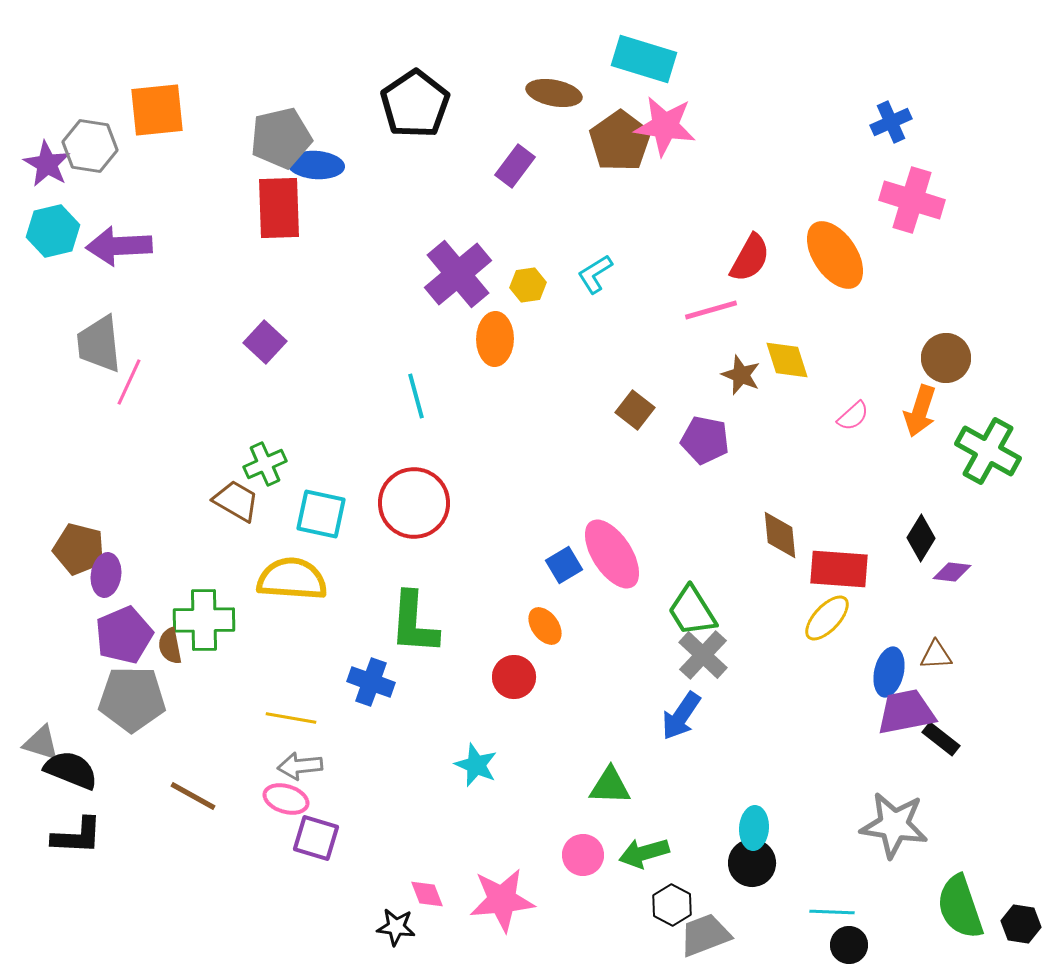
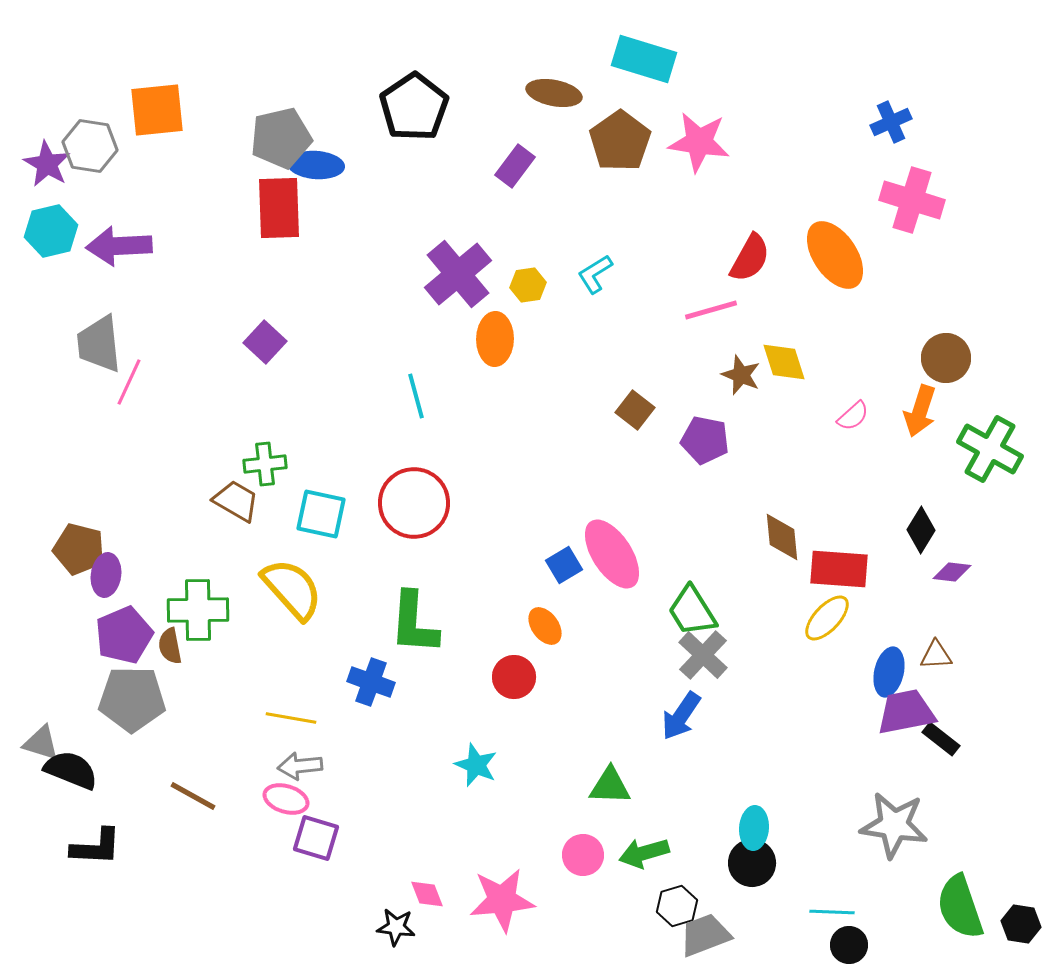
black pentagon at (415, 104): moved 1 px left, 3 px down
pink star at (665, 126): moved 34 px right, 16 px down
cyan hexagon at (53, 231): moved 2 px left
yellow diamond at (787, 360): moved 3 px left, 2 px down
green cross at (988, 451): moved 2 px right, 2 px up
green cross at (265, 464): rotated 18 degrees clockwise
brown diamond at (780, 535): moved 2 px right, 2 px down
black diamond at (921, 538): moved 8 px up
yellow semicircle at (292, 579): moved 10 px down; rotated 44 degrees clockwise
green cross at (204, 620): moved 6 px left, 10 px up
black L-shape at (77, 836): moved 19 px right, 11 px down
black hexagon at (672, 905): moved 5 px right, 1 px down; rotated 15 degrees clockwise
